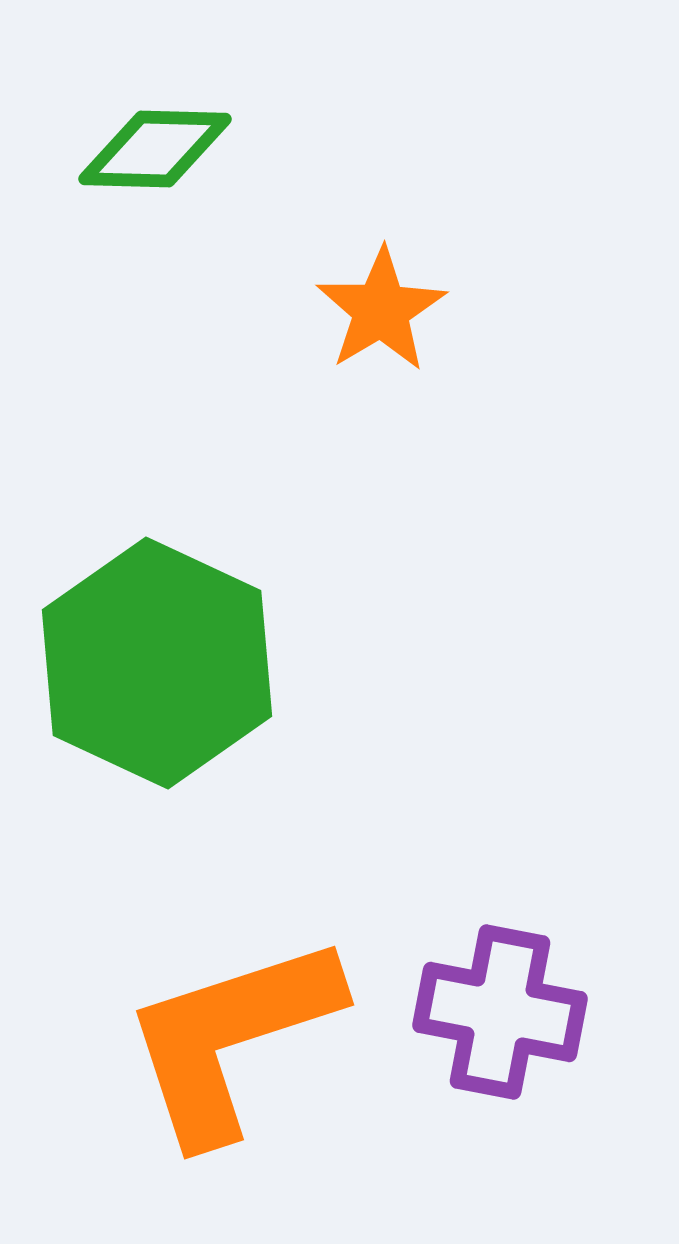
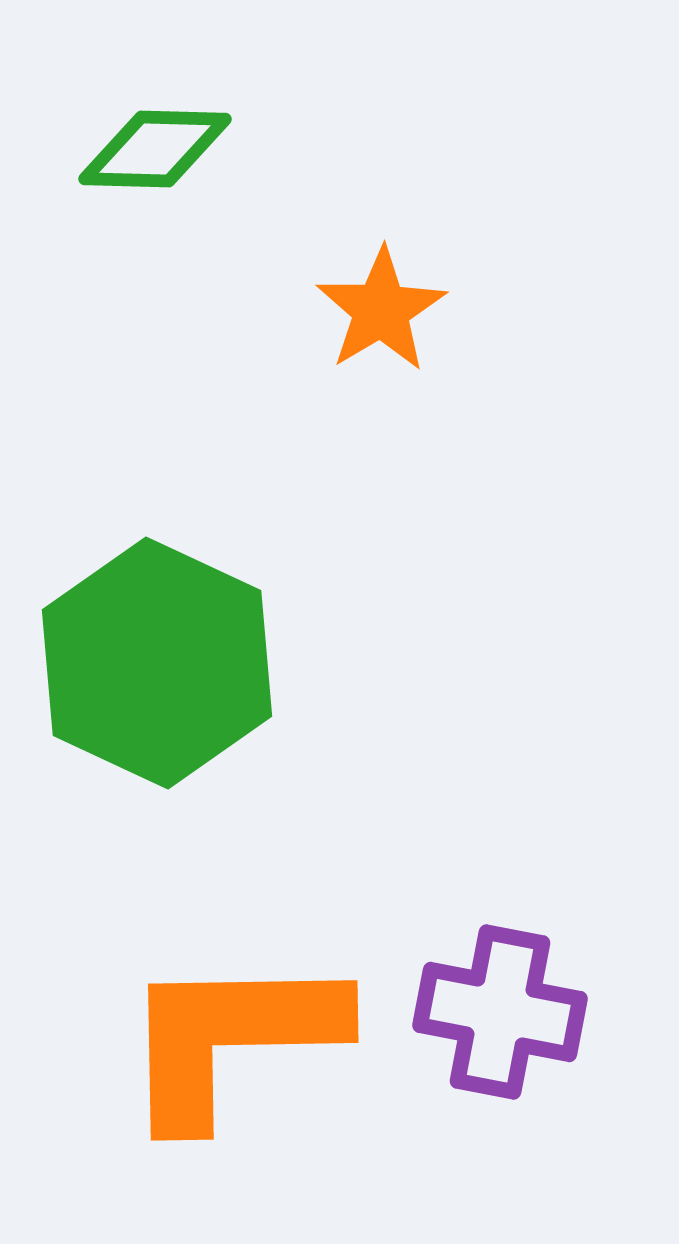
orange L-shape: rotated 17 degrees clockwise
